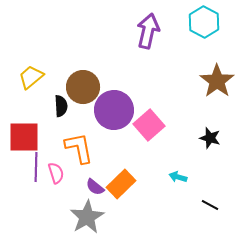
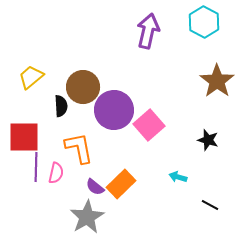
black star: moved 2 px left, 2 px down
pink semicircle: rotated 30 degrees clockwise
